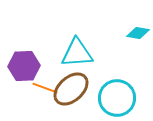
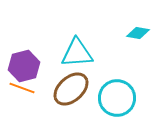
purple hexagon: rotated 12 degrees counterclockwise
orange line: moved 23 px left
